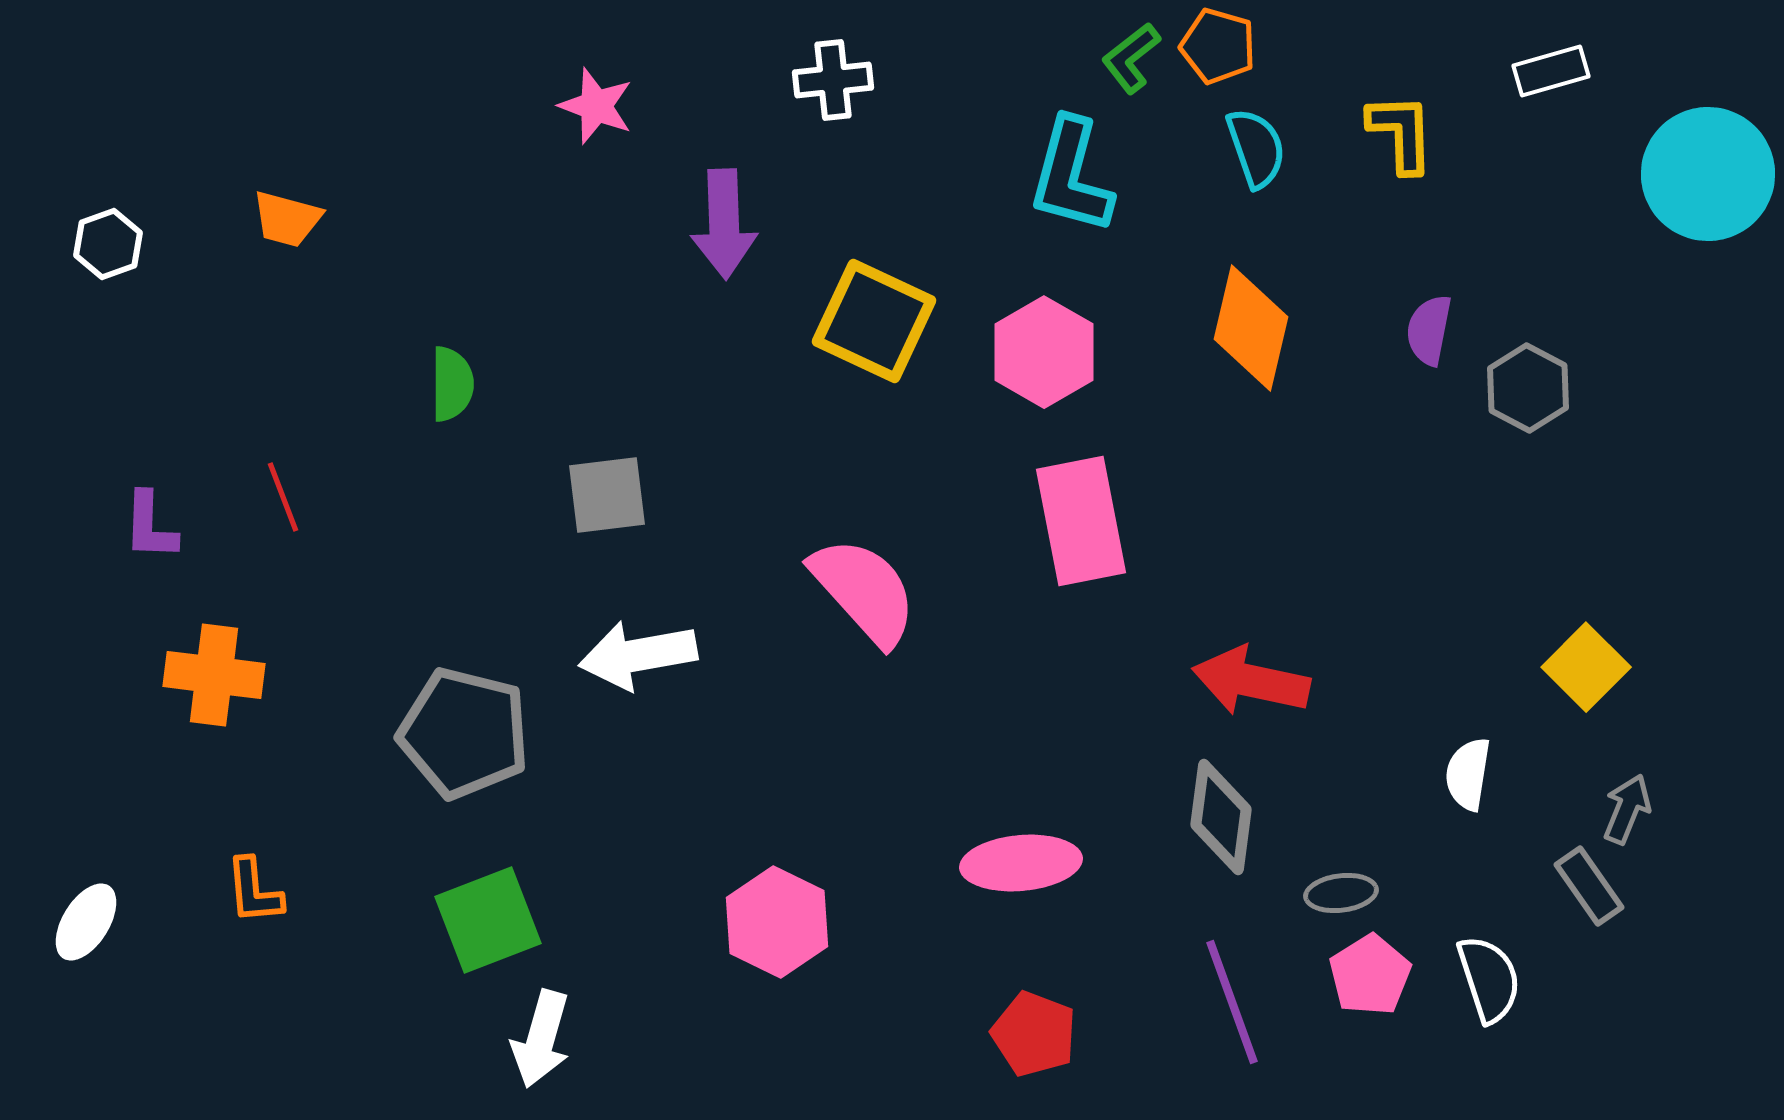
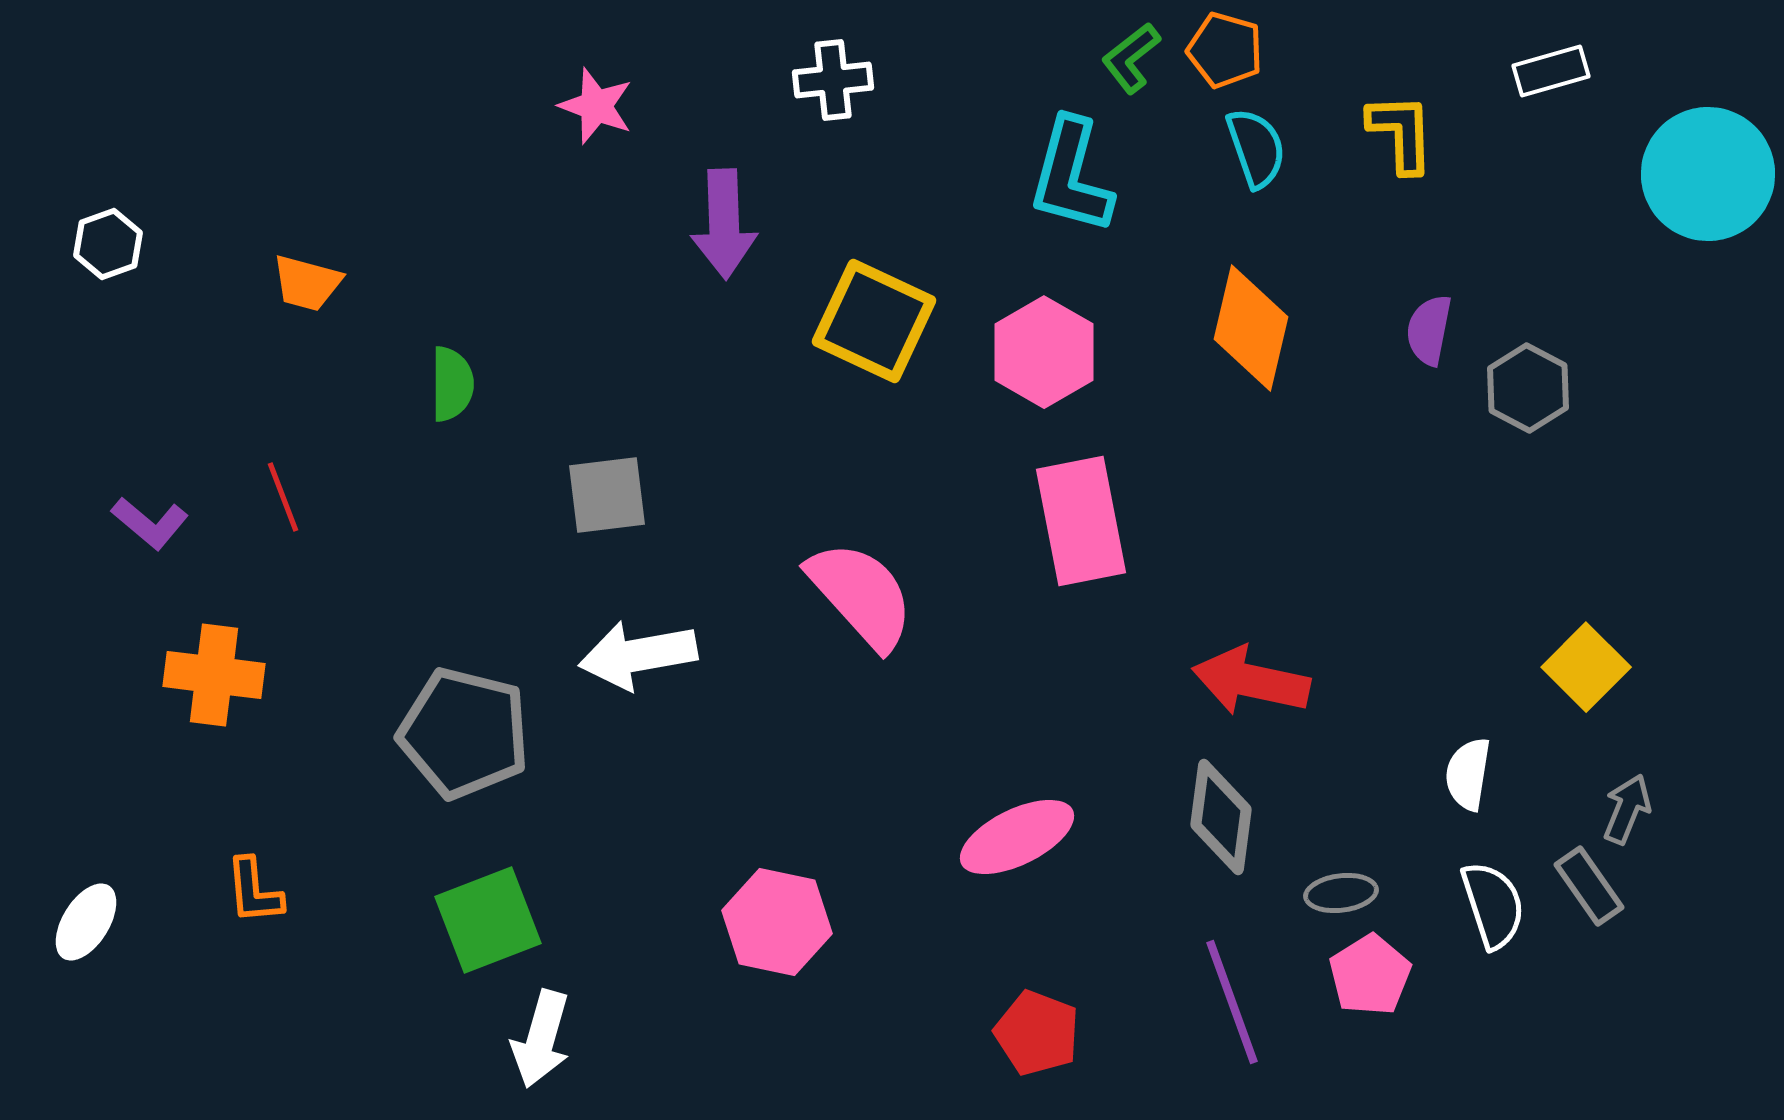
orange pentagon at (1218, 46): moved 7 px right, 4 px down
orange trapezoid at (287, 219): moved 20 px right, 64 px down
purple L-shape at (150, 526): moved 3 px up; rotated 52 degrees counterclockwise
pink semicircle at (864, 591): moved 3 px left, 4 px down
pink ellipse at (1021, 863): moved 4 px left, 26 px up; rotated 21 degrees counterclockwise
pink hexagon at (777, 922): rotated 14 degrees counterclockwise
white semicircle at (1489, 979): moved 4 px right, 74 px up
red pentagon at (1034, 1034): moved 3 px right, 1 px up
